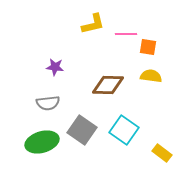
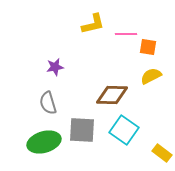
purple star: rotated 18 degrees counterclockwise
yellow semicircle: rotated 35 degrees counterclockwise
brown diamond: moved 4 px right, 10 px down
gray semicircle: rotated 80 degrees clockwise
gray square: rotated 32 degrees counterclockwise
green ellipse: moved 2 px right
